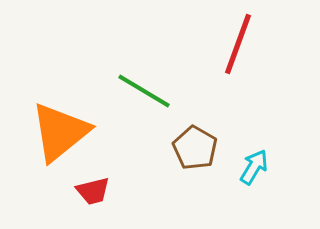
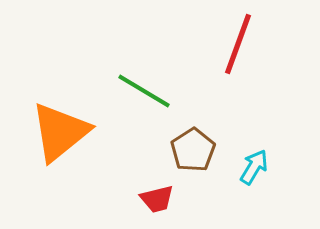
brown pentagon: moved 2 px left, 2 px down; rotated 9 degrees clockwise
red trapezoid: moved 64 px right, 8 px down
